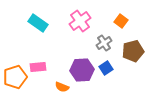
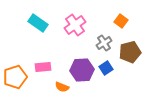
pink cross: moved 5 px left, 4 px down
brown pentagon: moved 3 px left, 1 px down
pink rectangle: moved 5 px right
